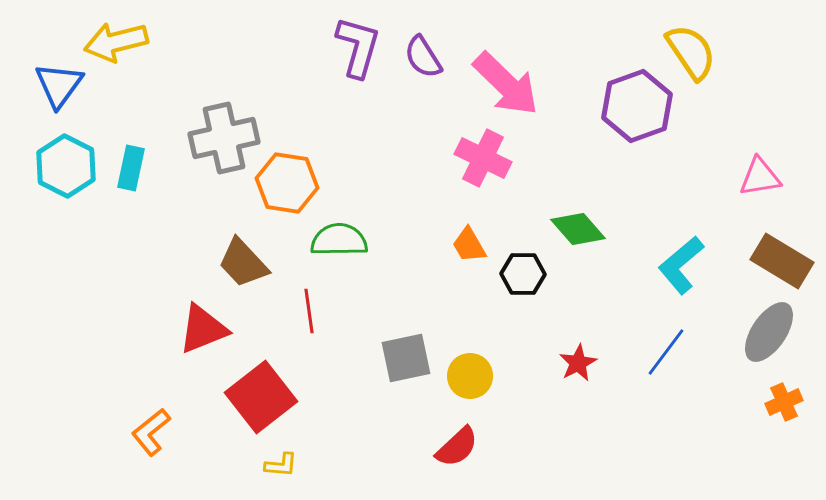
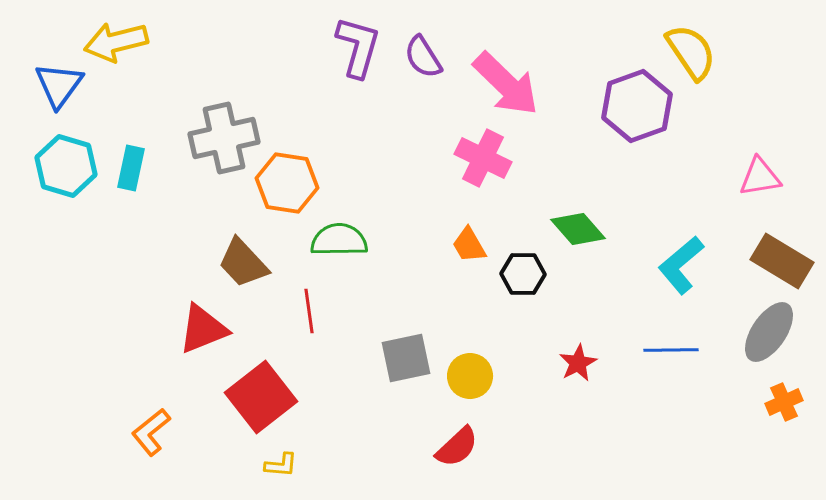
cyan hexagon: rotated 10 degrees counterclockwise
blue line: moved 5 px right, 2 px up; rotated 52 degrees clockwise
